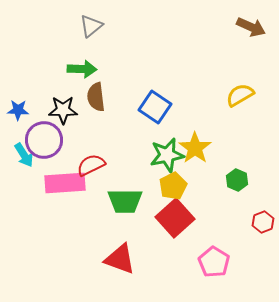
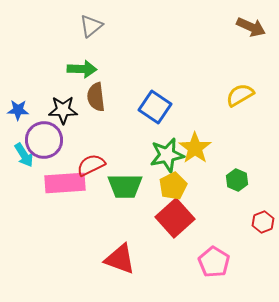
green trapezoid: moved 15 px up
